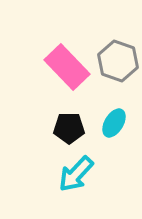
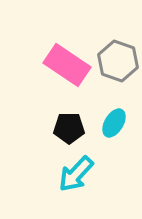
pink rectangle: moved 2 px up; rotated 12 degrees counterclockwise
